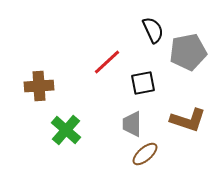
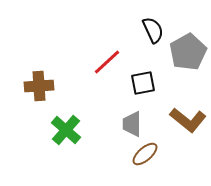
gray pentagon: rotated 18 degrees counterclockwise
brown L-shape: rotated 21 degrees clockwise
